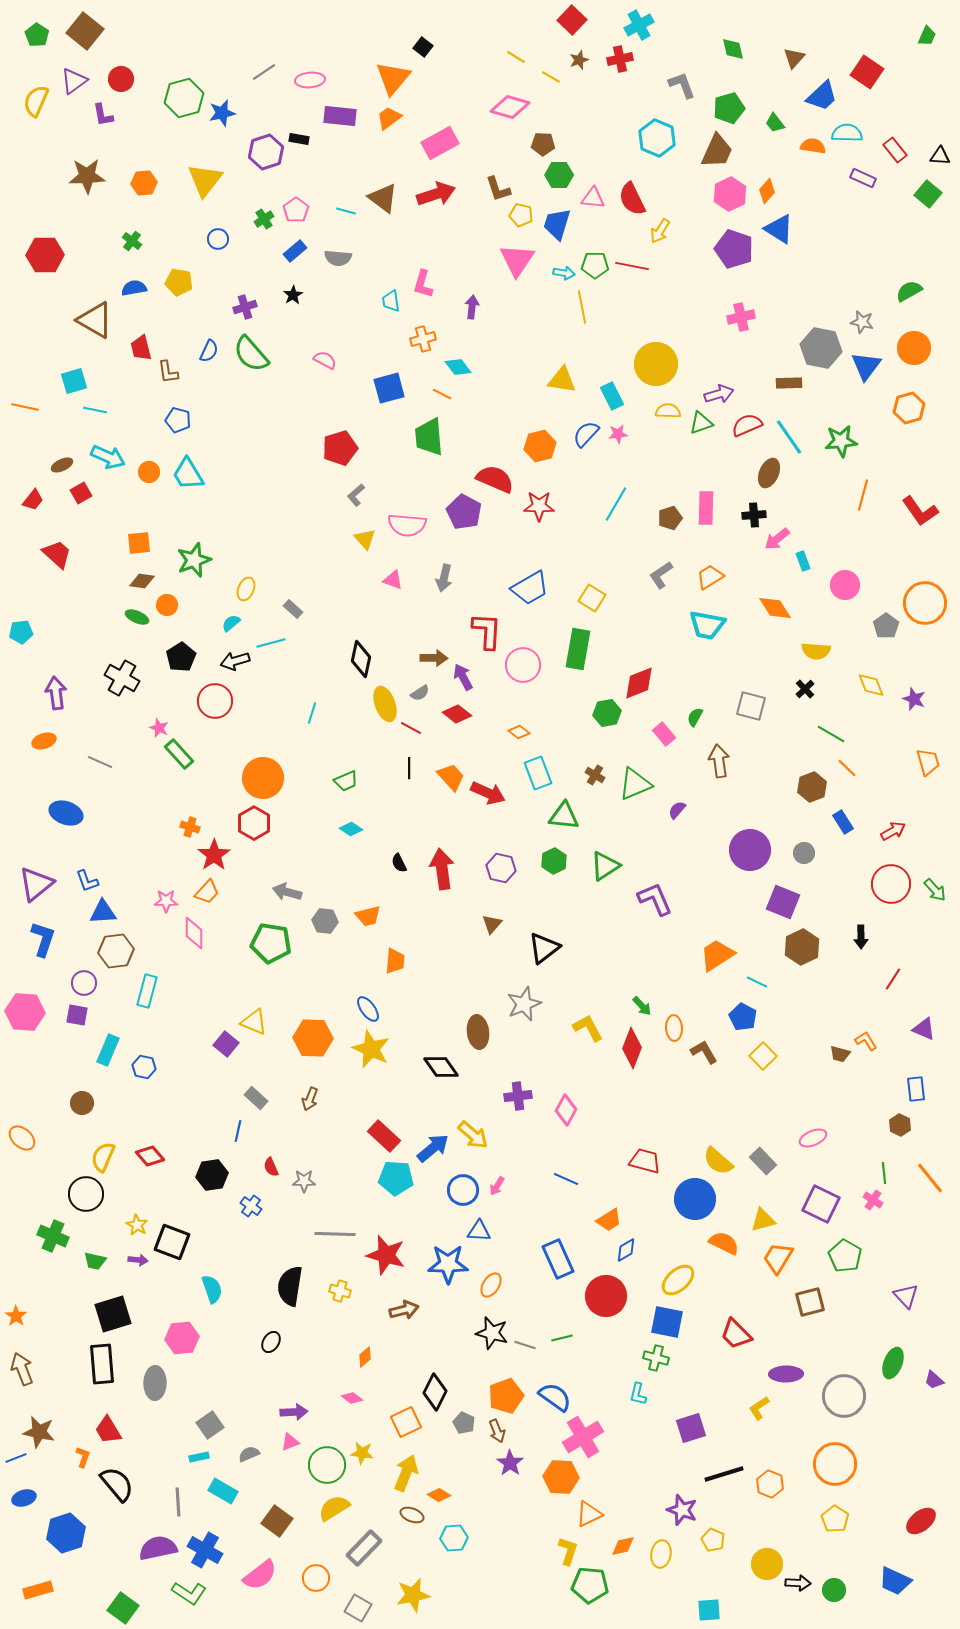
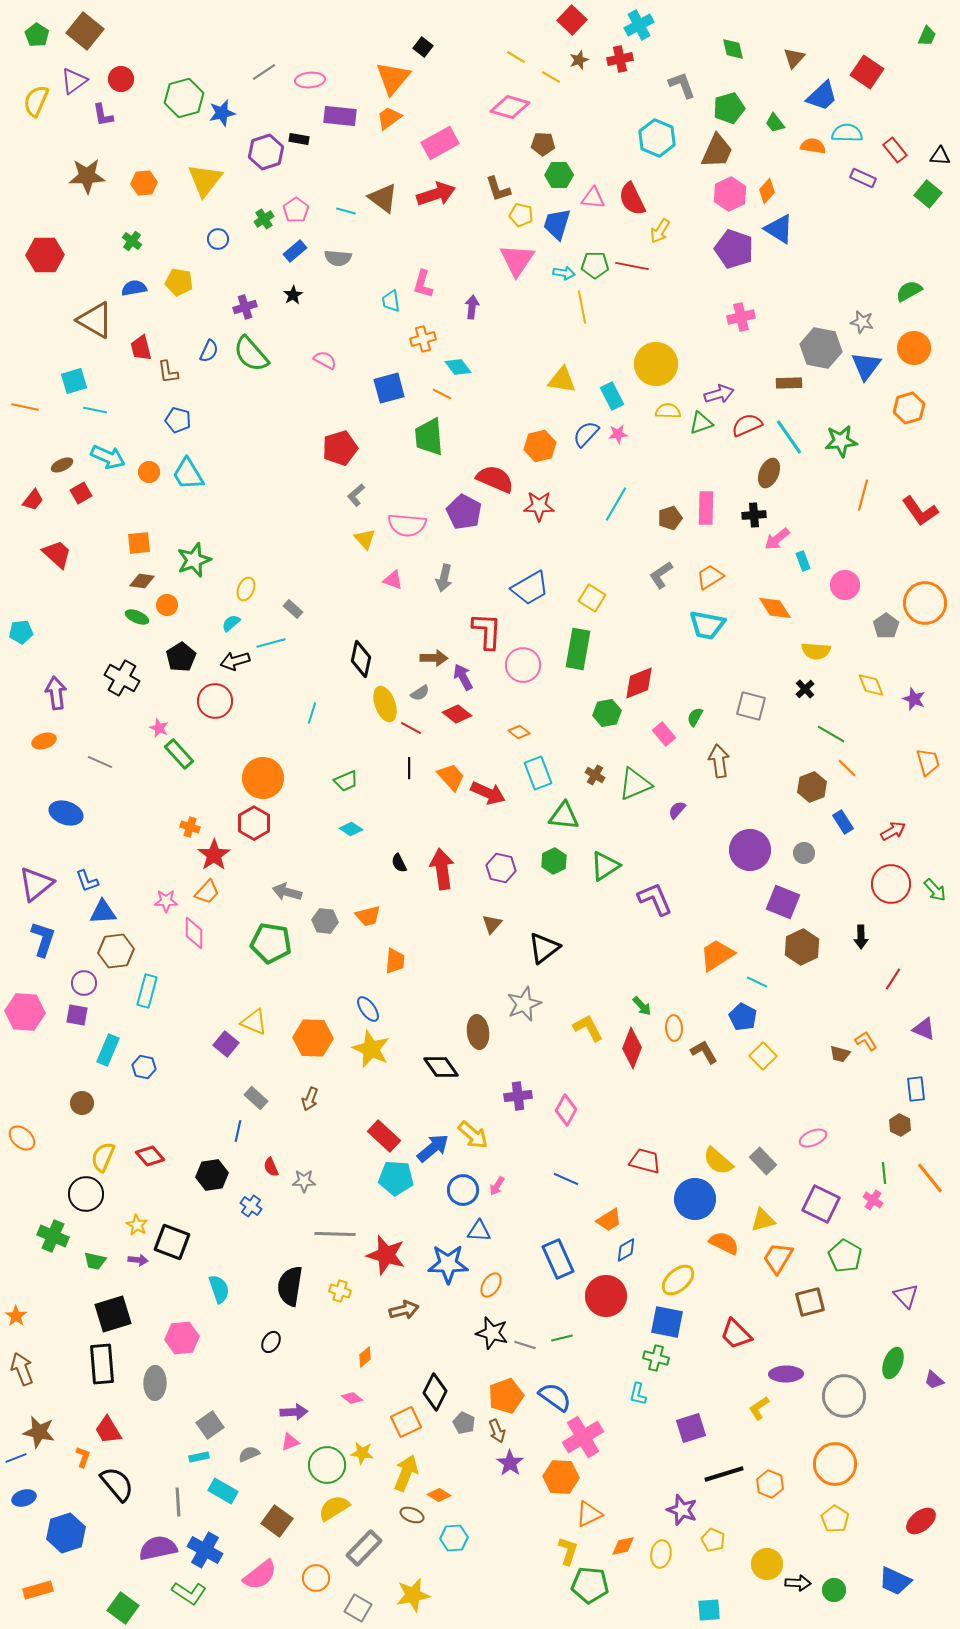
cyan semicircle at (212, 1289): moved 7 px right
